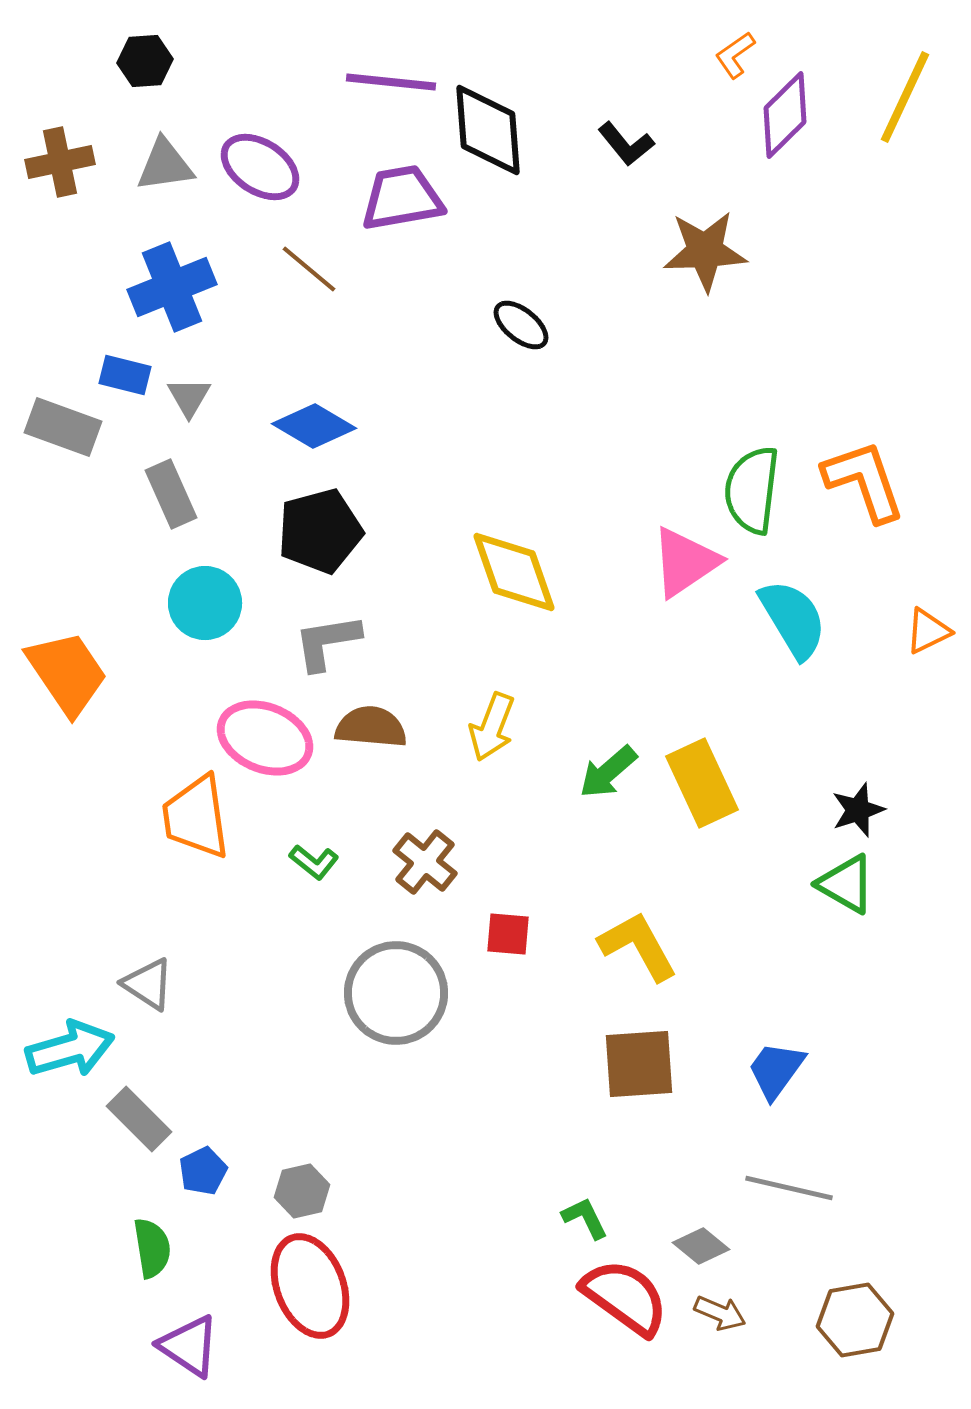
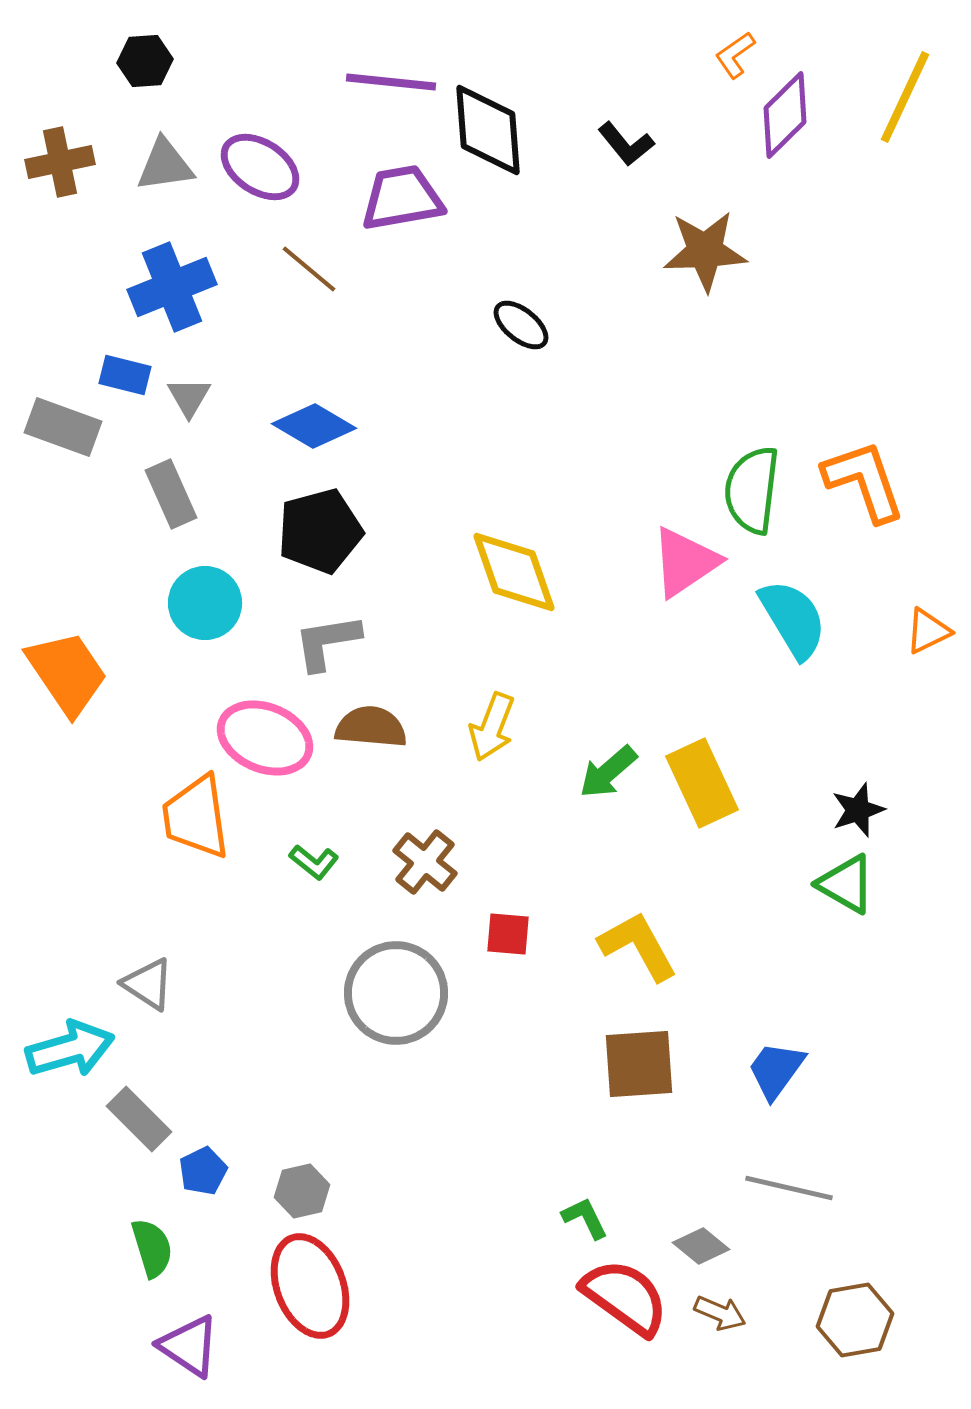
green semicircle at (152, 1248): rotated 8 degrees counterclockwise
